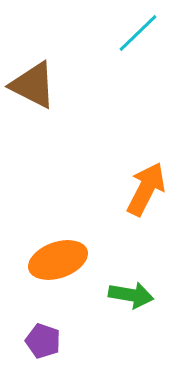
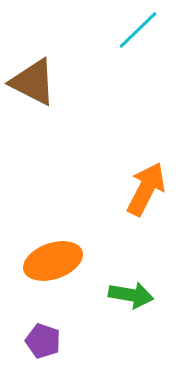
cyan line: moved 3 px up
brown triangle: moved 3 px up
orange ellipse: moved 5 px left, 1 px down
